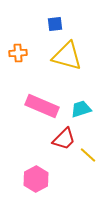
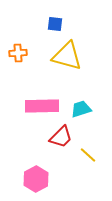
blue square: rotated 14 degrees clockwise
pink rectangle: rotated 24 degrees counterclockwise
red trapezoid: moved 3 px left, 2 px up
